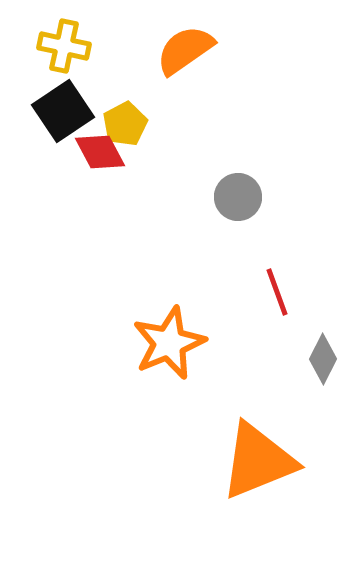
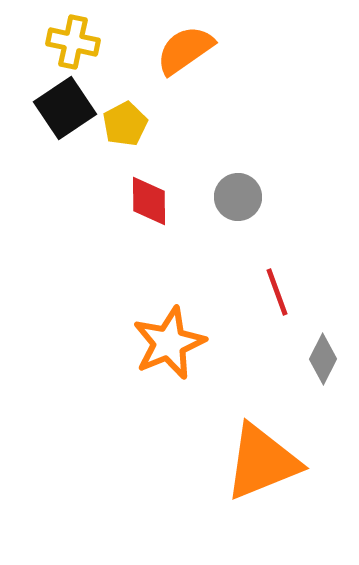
yellow cross: moved 9 px right, 4 px up
black square: moved 2 px right, 3 px up
red diamond: moved 49 px right, 49 px down; rotated 28 degrees clockwise
orange triangle: moved 4 px right, 1 px down
